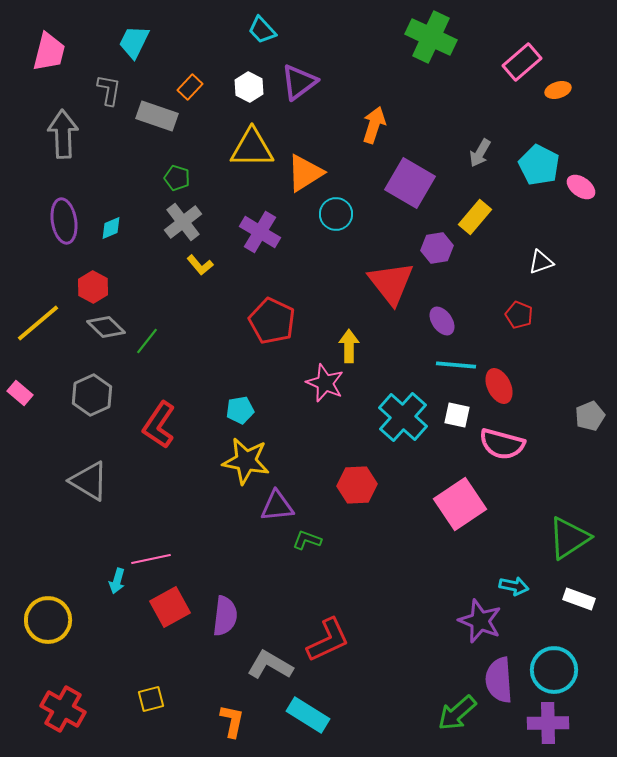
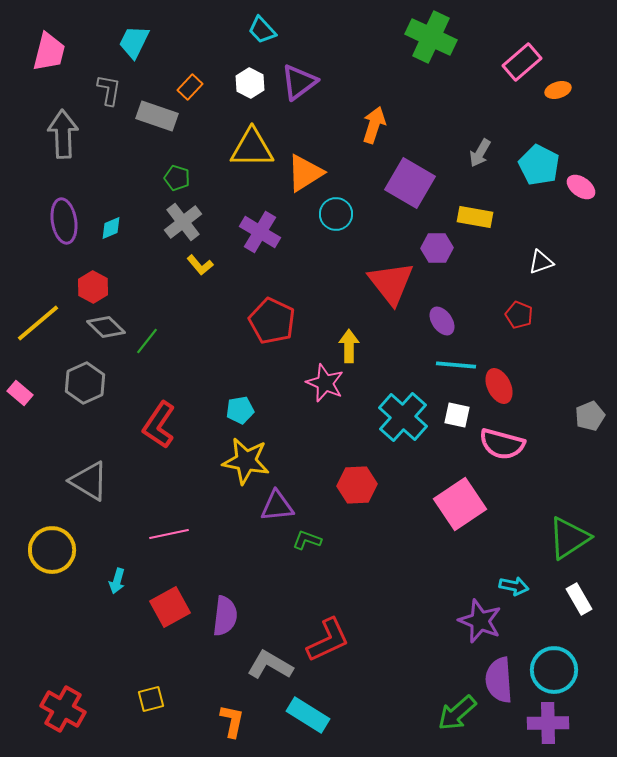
white hexagon at (249, 87): moved 1 px right, 4 px up
yellow rectangle at (475, 217): rotated 60 degrees clockwise
purple hexagon at (437, 248): rotated 8 degrees clockwise
gray hexagon at (92, 395): moved 7 px left, 12 px up
pink line at (151, 559): moved 18 px right, 25 px up
white rectangle at (579, 599): rotated 40 degrees clockwise
yellow circle at (48, 620): moved 4 px right, 70 px up
